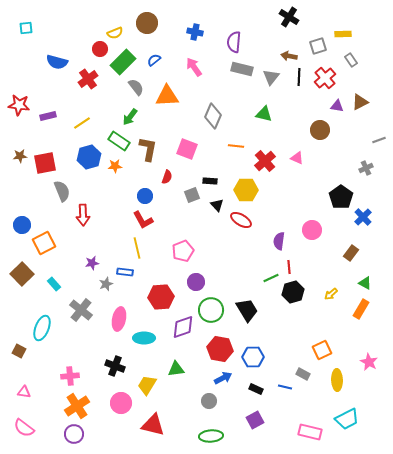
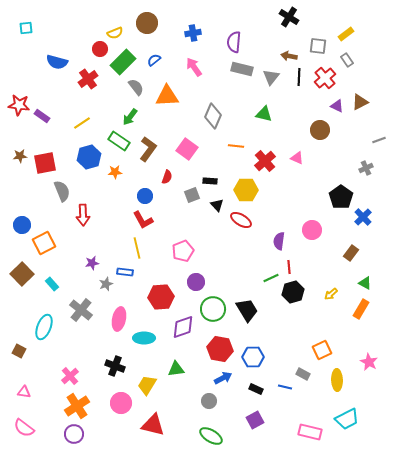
blue cross at (195, 32): moved 2 px left, 1 px down; rotated 21 degrees counterclockwise
yellow rectangle at (343, 34): moved 3 px right; rotated 35 degrees counterclockwise
gray square at (318, 46): rotated 24 degrees clockwise
gray rectangle at (351, 60): moved 4 px left
purple triangle at (337, 106): rotated 16 degrees clockwise
purple rectangle at (48, 116): moved 6 px left; rotated 49 degrees clockwise
brown L-shape at (148, 149): rotated 25 degrees clockwise
pink square at (187, 149): rotated 15 degrees clockwise
orange star at (115, 166): moved 6 px down
cyan rectangle at (54, 284): moved 2 px left
green circle at (211, 310): moved 2 px right, 1 px up
cyan ellipse at (42, 328): moved 2 px right, 1 px up
pink cross at (70, 376): rotated 36 degrees counterclockwise
green ellipse at (211, 436): rotated 35 degrees clockwise
